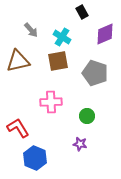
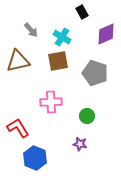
purple diamond: moved 1 px right
